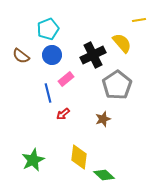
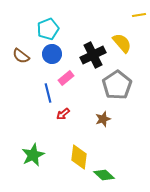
yellow line: moved 5 px up
blue circle: moved 1 px up
pink rectangle: moved 1 px up
green star: moved 5 px up
